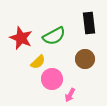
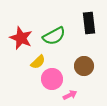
brown circle: moved 1 px left, 7 px down
pink arrow: rotated 144 degrees counterclockwise
